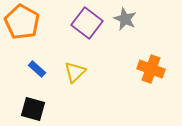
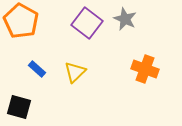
orange pentagon: moved 1 px left, 1 px up
orange cross: moved 6 px left
black square: moved 14 px left, 2 px up
